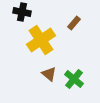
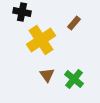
brown triangle: moved 2 px left, 1 px down; rotated 14 degrees clockwise
